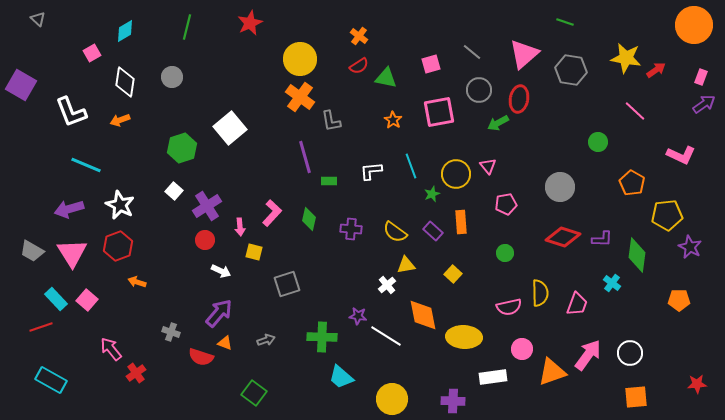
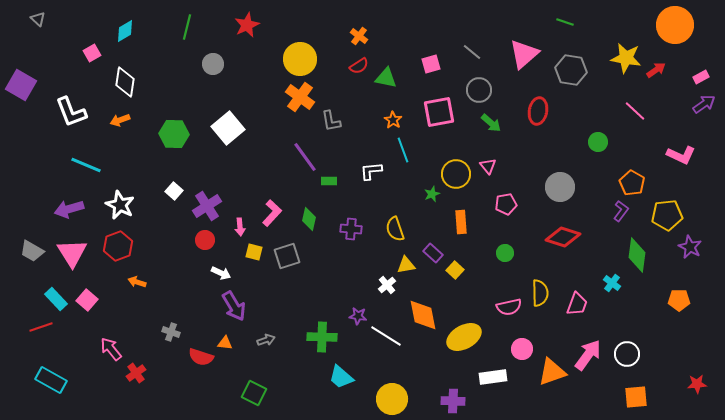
red star at (250, 23): moved 3 px left, 2 px down
orange circle at (694, 25): moved 19 px left
gray circle at (172, 77): moved 41 px right, 13 px up
pink rectangle at (701, 77): rotated 42 degrees clockwise
red ellipse at (519, 99): moved 19 px right, 12 px down
green arrow at (498, 123): moved 7 px left; rotated 110 degrees counterclockwise
white square at (230, 128): moved 2 px left
green hexagon at (182, 148): moved 8 px left, 14 px up; rotated 20 degrees clockwise
purple line at (305, 157): rotated 20 degrees counterclockwise
cyan line at (411, 166): moved 8 px left, 16 px up
purple rectangle at (433, 231): moved 22 px down
yellow semicircle at (395, 232): moved 3 px up; rotated 35 degrees clockwise
purple L-shape at (602, 239): moved 19 px right, 28 px up; rotated 55 degrees counterclockwise
white arrow at (221, 271): moved 2 px down
yellow square at (453, 274): moved 2 px right, 4 px up
gray square at (287, 284): moved 28 px up
purple arrow at (219, 313): moved 15 px right, 7 px up; rotated 108 degrees clockwise
yellow ellipse at (464, 337): rotated 32 degrees counterclockwise
orange triangle at (225, 343): rotated 14 degrees counterclockwise
white circle at (630, 353): moved 3 px left, 1 px down
green square at (254, 393): rotated 10 degrees counterclockwise
